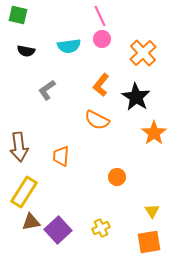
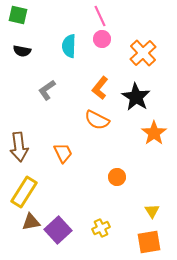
cyan semicircle: rotated 100 degrees clockwise
black semicircle: moved 4 px left
orange L-shape: moved 1 px left, 3 px down
orange trapezoid: moved 2 px right, 3 px up; rotated 150 degrees clockwise
